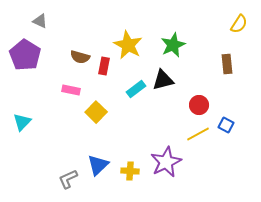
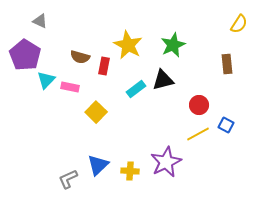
pink rectangle: moved 1 px left, 3 px up
cyan triangle: moved 24 px right, 42 px up
